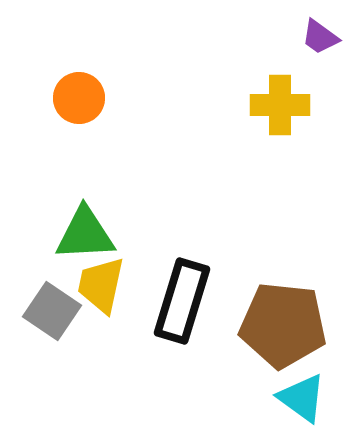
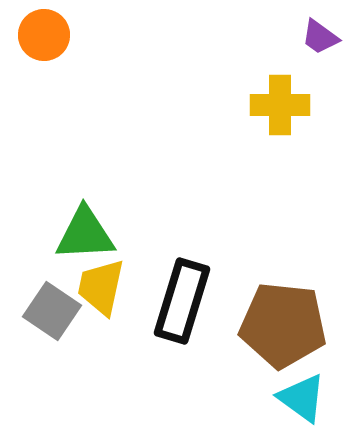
orange circle: moved 35 px left, 63 px up
yellow trapezoid: moved 2 px down
